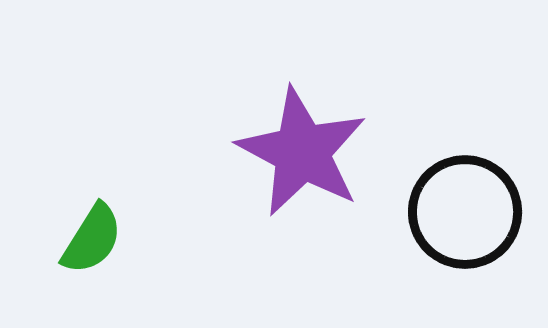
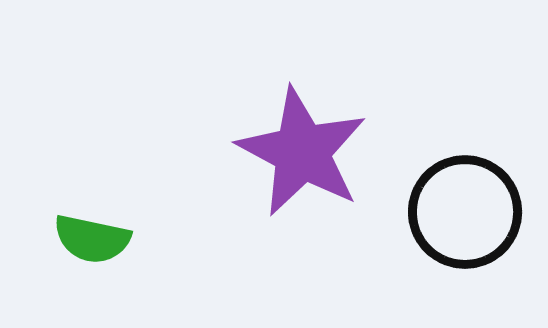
green semicircle: rotated 70 degrees clockwise
